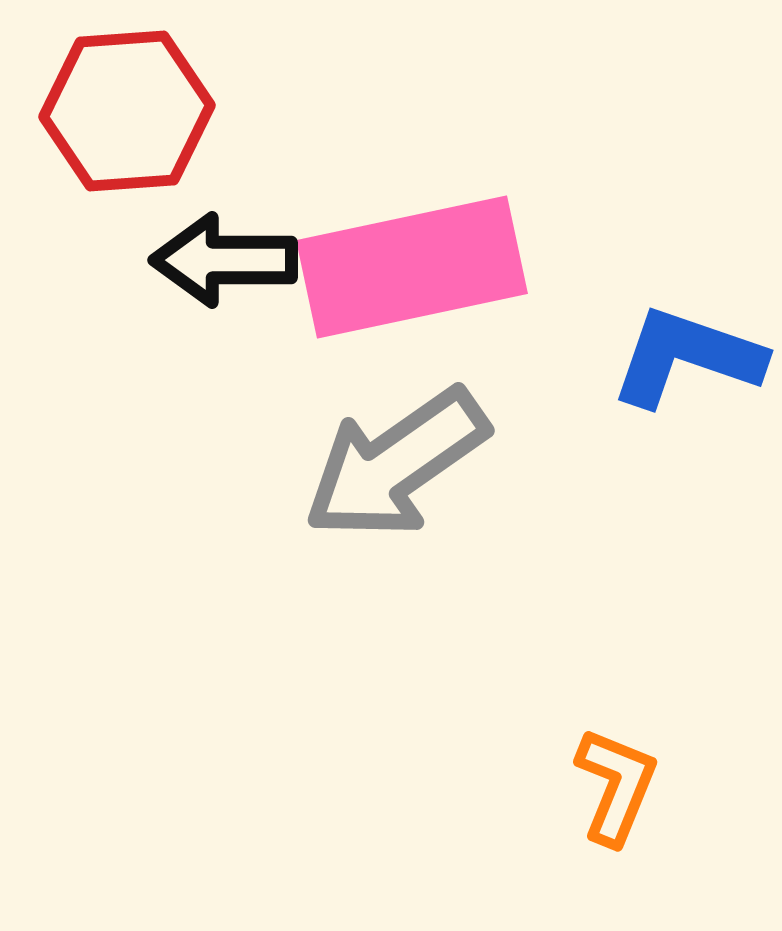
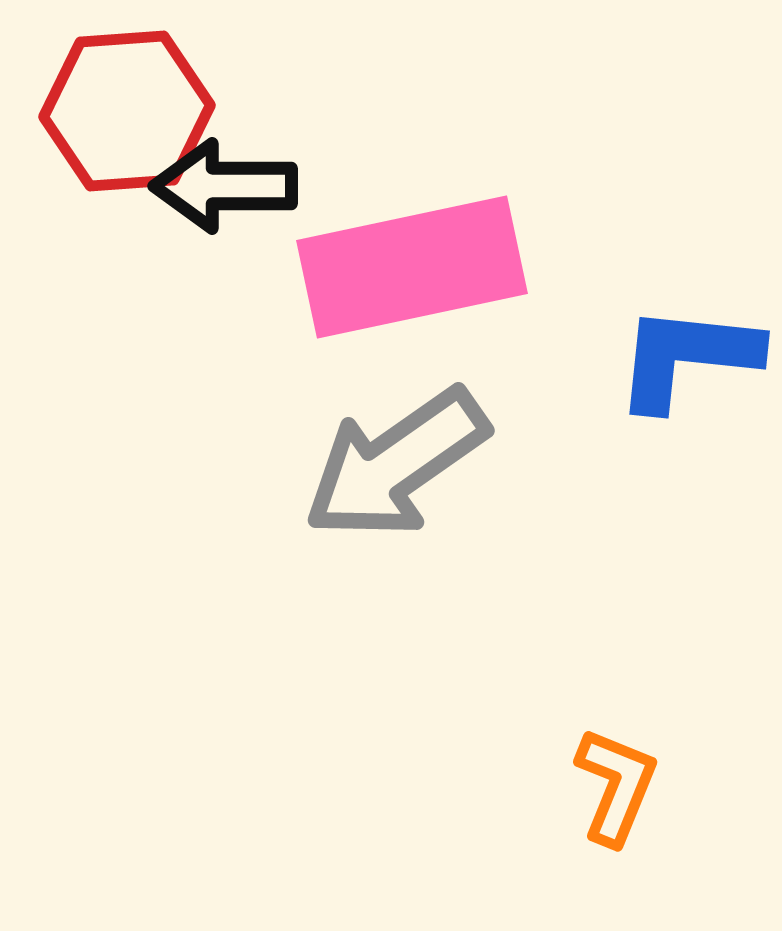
black arrow: moved 74 px up
blue L-shape: rotated 13 degrees counterclockwise
